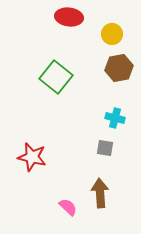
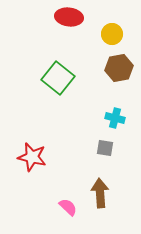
green square: moved 2 px right, 1 px down
